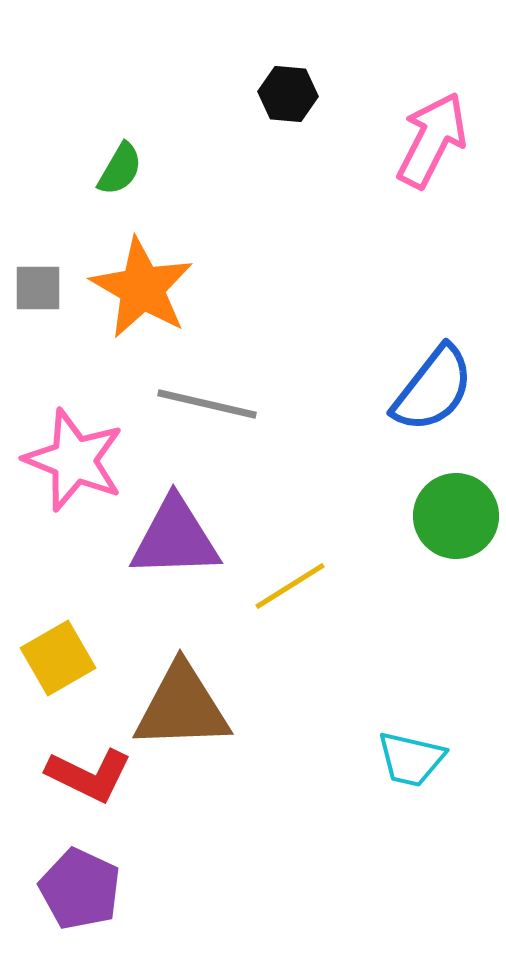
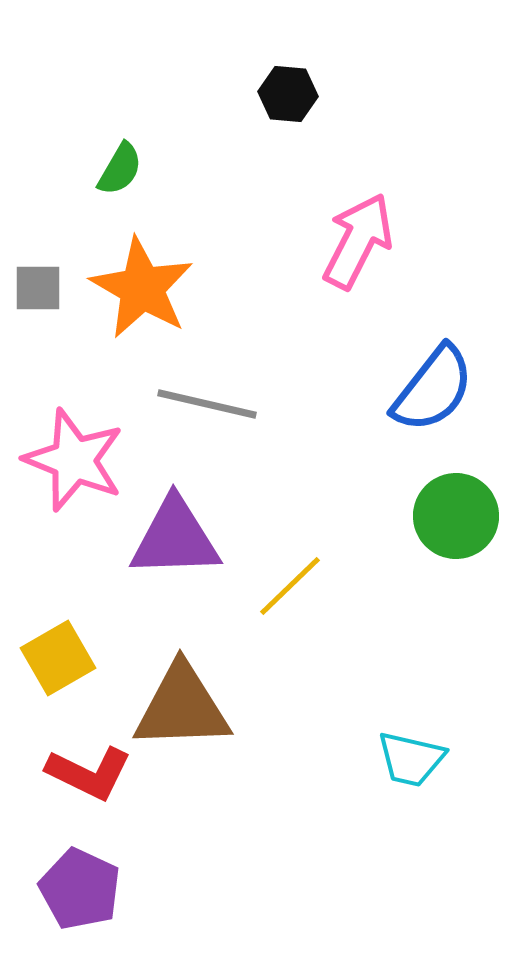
pink arrow: moved 74 px left, 101 px down
yellow line: rotated 12 degrees counterclockwise
red L-shape: moved 2 px up
